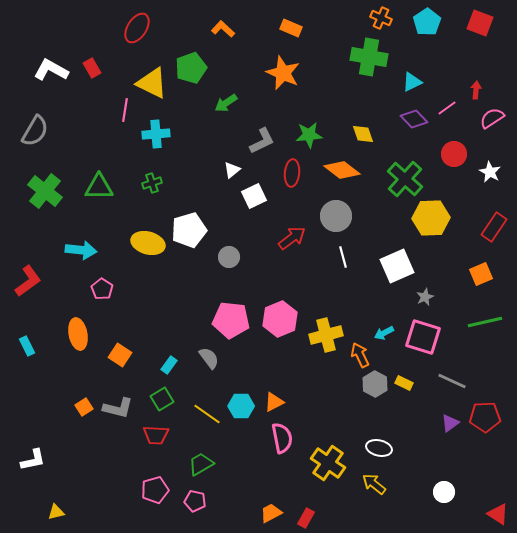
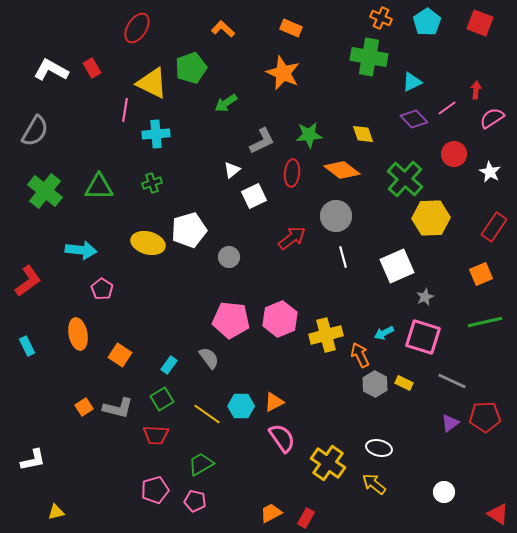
pink semicircle at (282, 438): rotated 24 degrees counterclockwise
